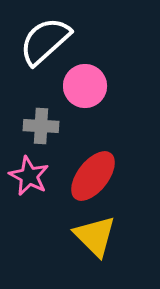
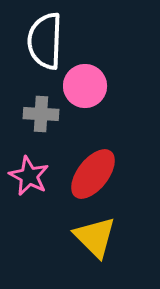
white semicircle: rotated 46 degrees counterclockwise
gray cross: moved 12 px up
red ellipse: moved 2 px up
yellow triangle: moved 1 px down
